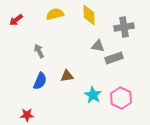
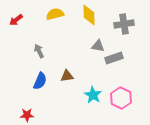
gray cross: moved 3 px up
